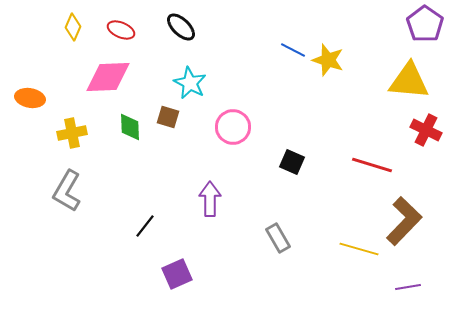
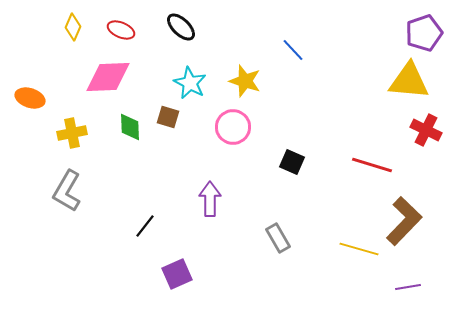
purple pentagon: moved 1 px left, 9 px down; rotated 18 degrees clockwise
blue line: rotated 20 degrees clockwise
yellow star: moved 83 px left, 21 px down
orange ellipse: rotated 8 degrees clockwise
